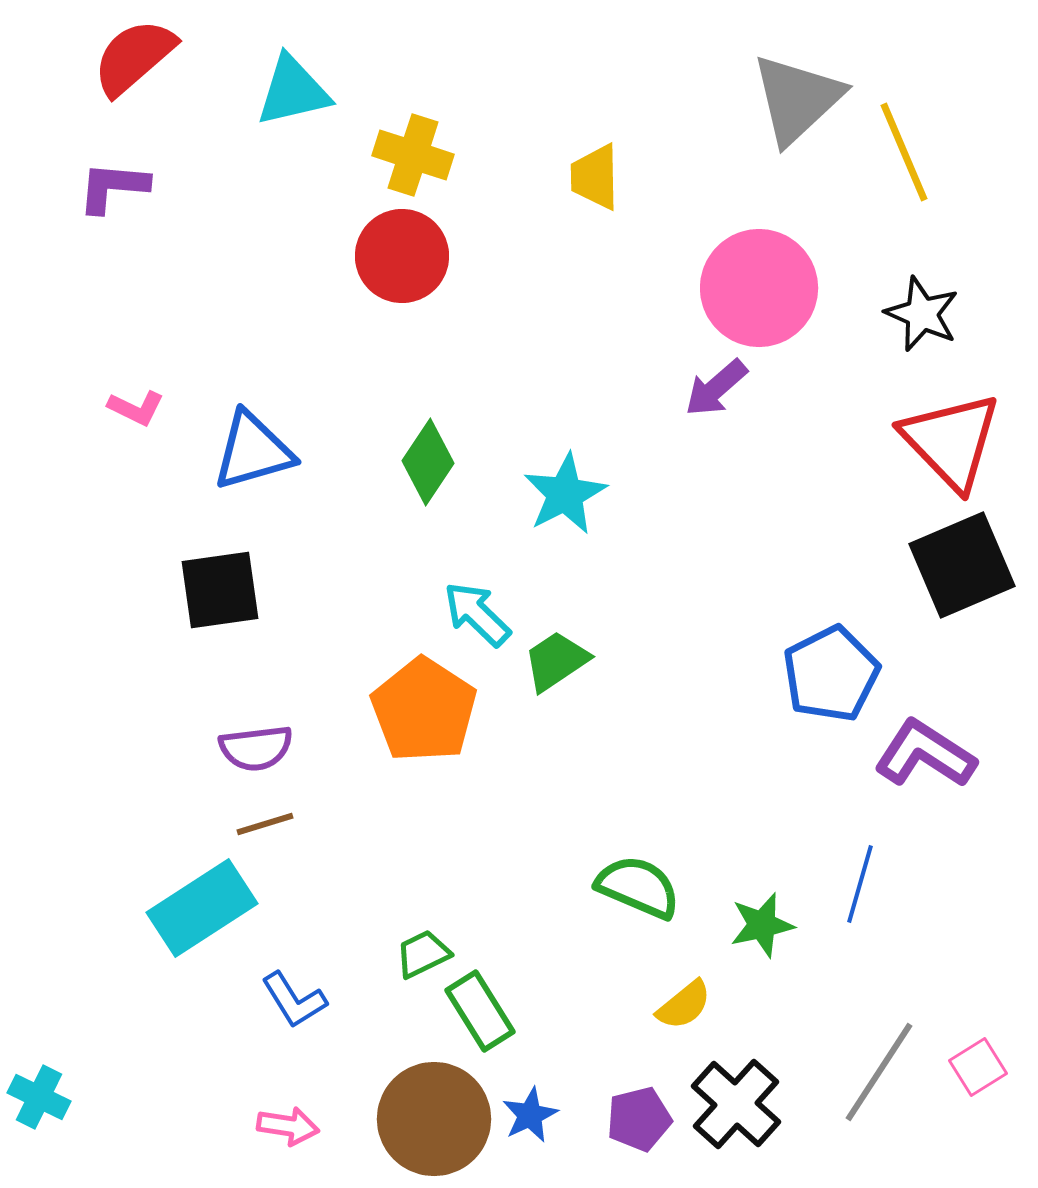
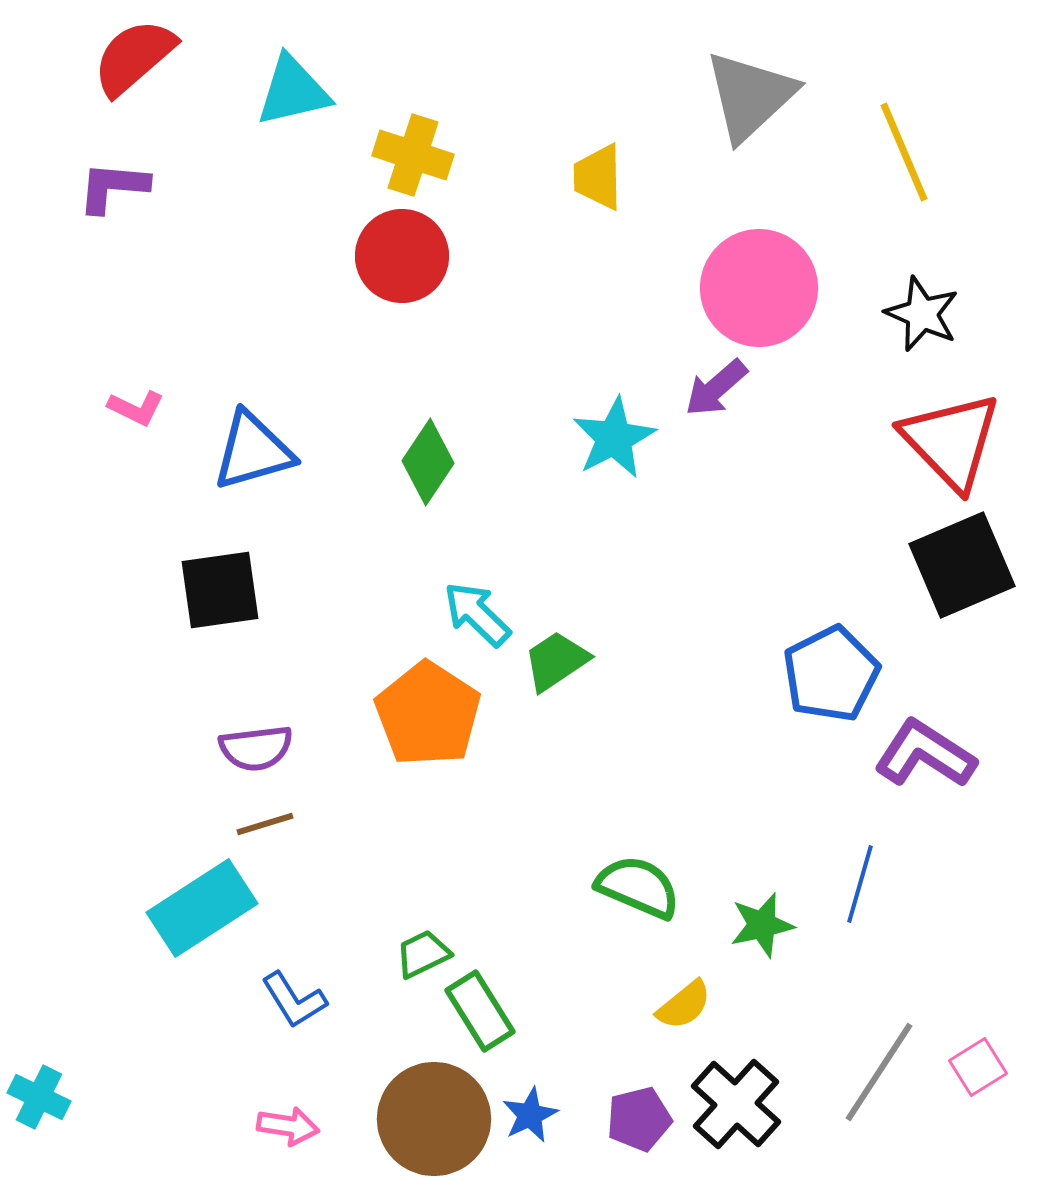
gray triangle at (797, 99): moved 47 px left, 3 px up
yellow trapezoid at (595, 177): moved 3 px right
cyan star at (565, 494): moved 49 px right, 56 px up
orange pentagon at (424, 710): moved 4 px right, 4 px down
